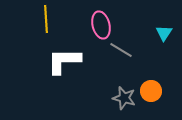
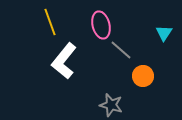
yellow line: moved 4 px right, 3 px down; rotated 16 degrees counterclockwise
gray line: rotated 10 degrees clockwise
white L-shape: rotated 51 degrees counterclockwise
orange circle: moved 8 px left, 15 px up
gray star: moved 13 px left, 7 px down
